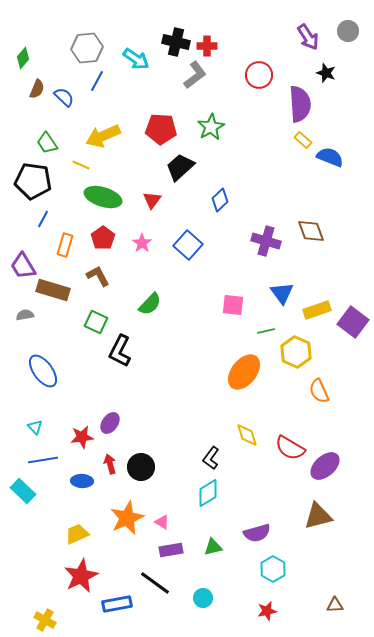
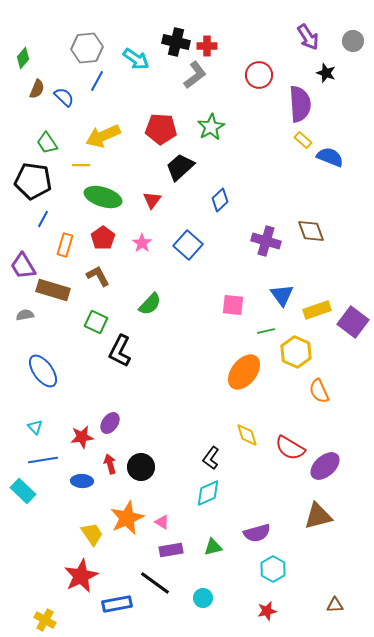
gray circle at (348, 31): moved 5 px right, 10 px down
yellow line at (81, 165): rotated 24 degrees counterclockwise
blue triangle at (282, 293): moved 2 px down
cyan diamond at (208, 493): rotated 8 degrees clockwise
yellow trapezoid at (77, 534): moved 15 px right; rotated 80 degrees clockwise
